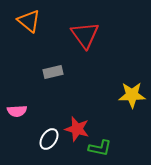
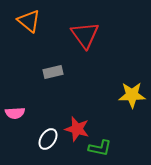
pink semicircle: moved 2 px left, 2 px down
white ellipse: moved 1 px left
